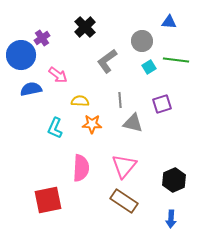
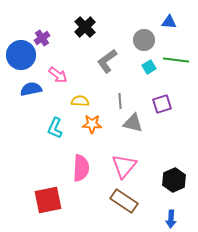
gray circle: moved 2 px right, 1 px up
gray line: moved 1 px down
